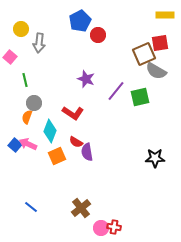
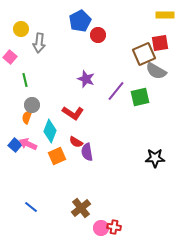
gray circle: moved 2 px left, 2 px down
